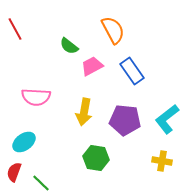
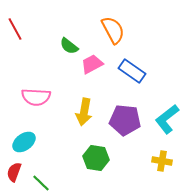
pink trapezoid: moved 2 px up
blue rectangle: rotated 20 degrees counterclockwise
